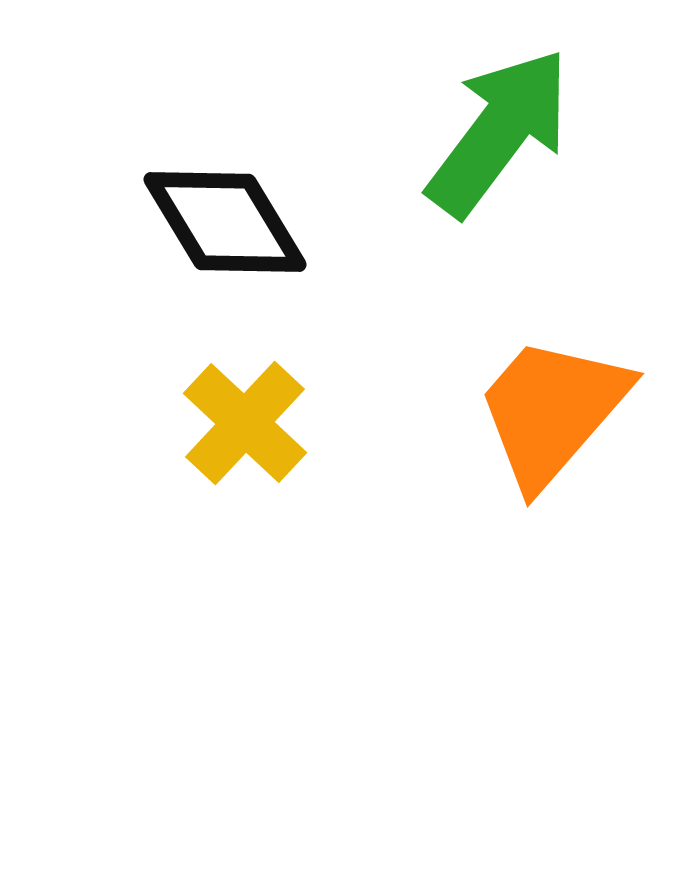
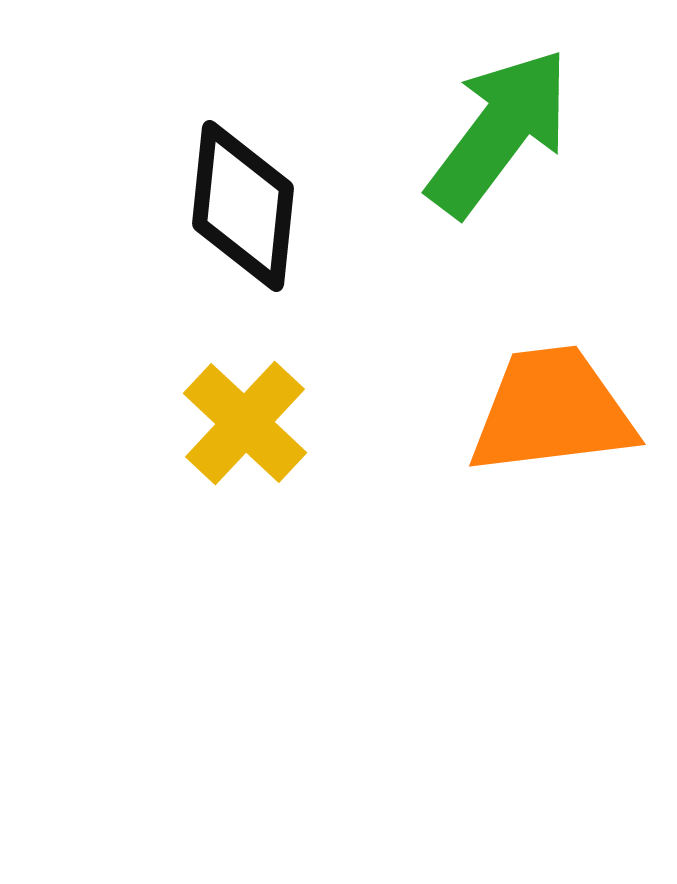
black diamond: moved 18 px right, 16 px up; rotated 37 degrees clockwise
orange trapezoid: rotated 42 degrees clockwise
